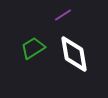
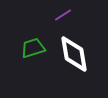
green trapezoid: rotated 15 degrees clockwise
